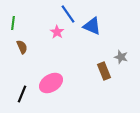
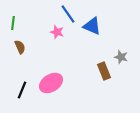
pink star: rotated 16 degrees counterclockwise
brown semicircle: moved 2 px left
black line: moved 4 px up
